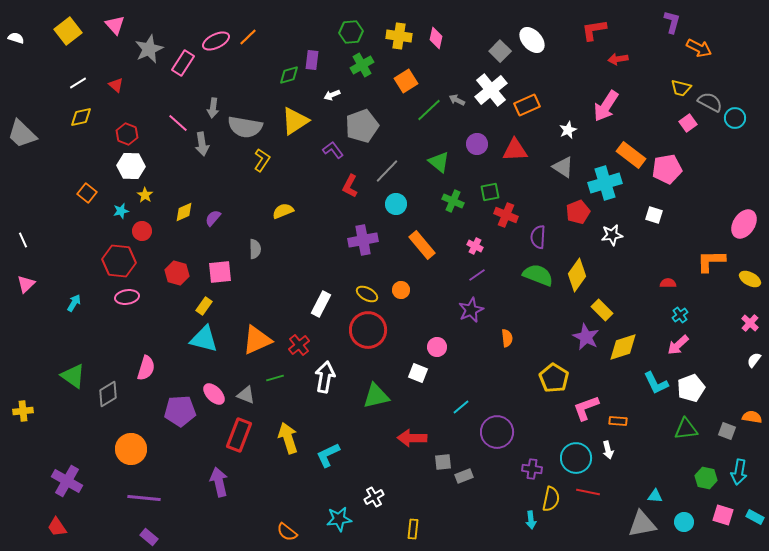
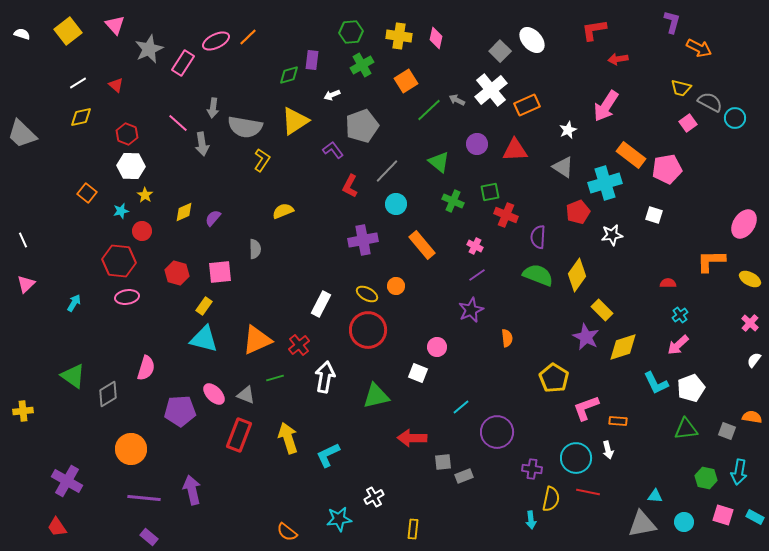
white semicircle at (16, 38): moved 6 px right, 4 px up
orange circle at (401, 290): moved 5 px left, 4 px up
purple arrow at (219, 482): moved 27 px left, 8 px down
